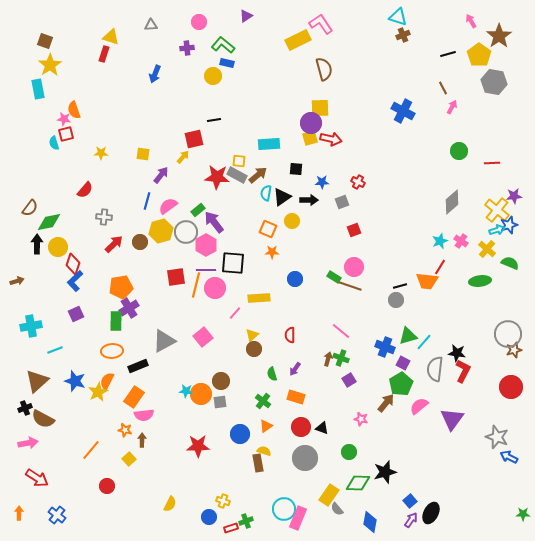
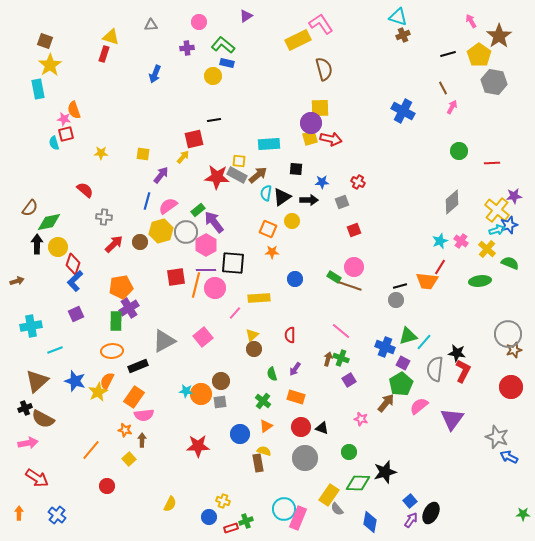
red semicircle at (85, 190): rotated 90 degrees counterclockwise
